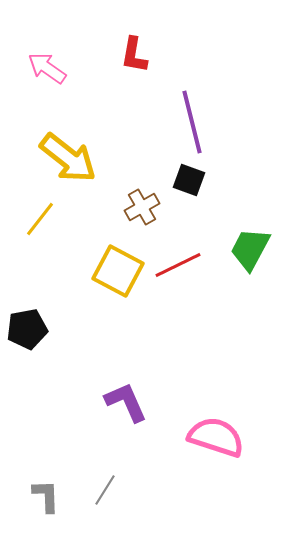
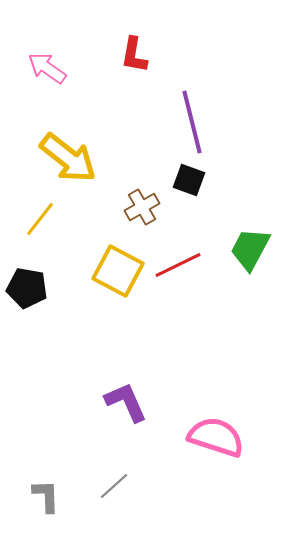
black pentagon: moved 41 px up; rotated 21 degrees clockwise
gray line: moved 9 px right, 4 px up; rotated 16 degrees clockwise
